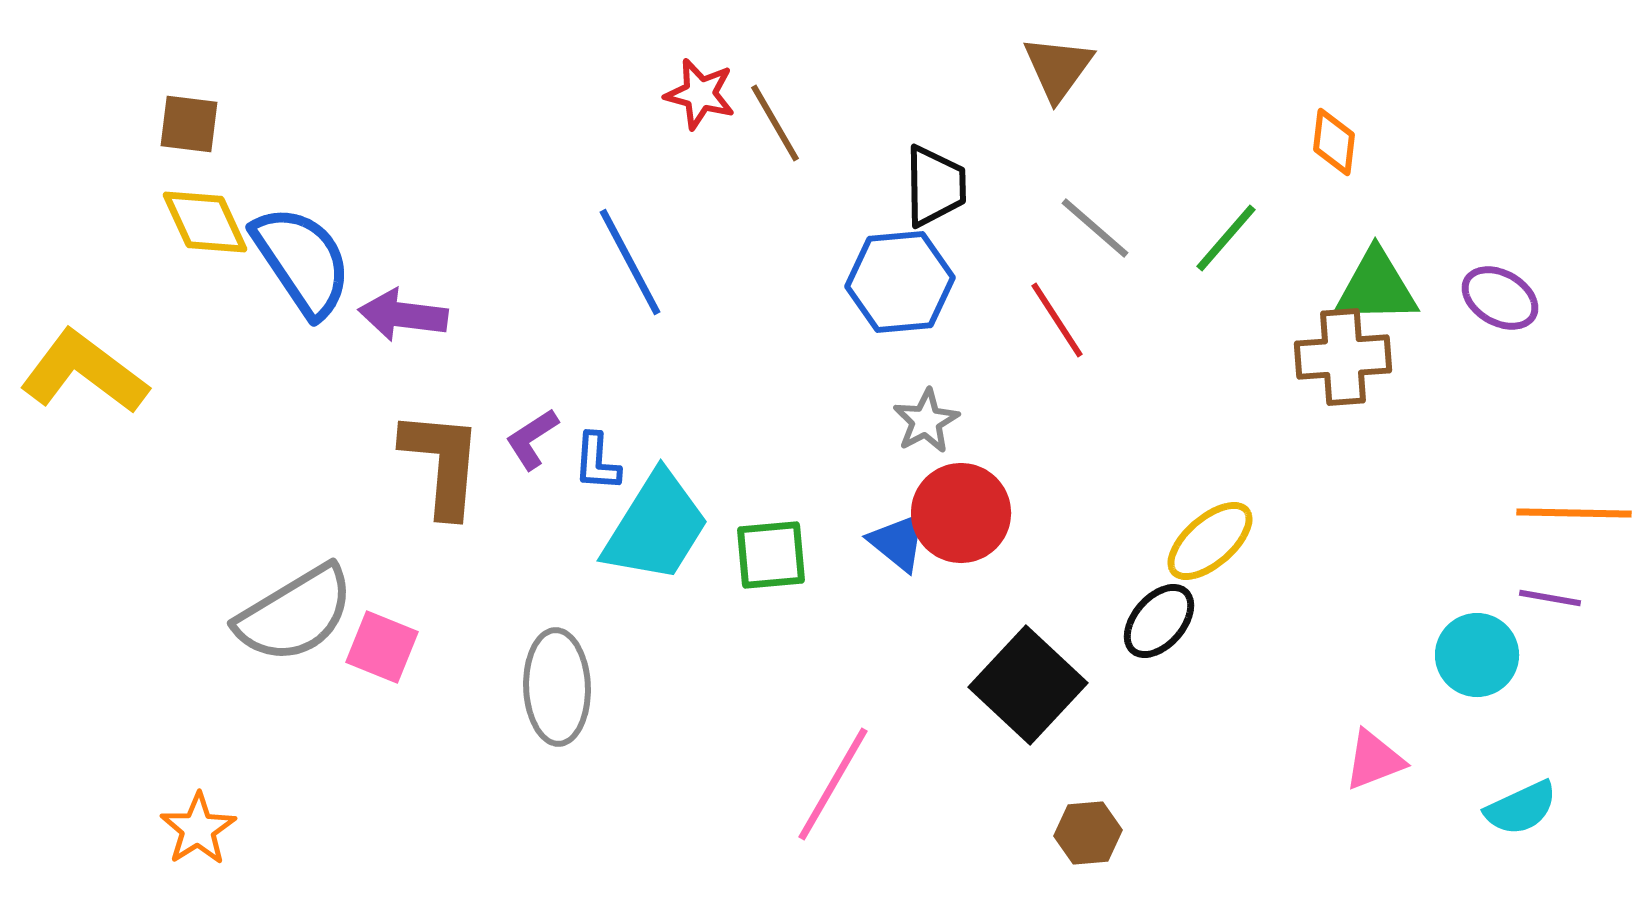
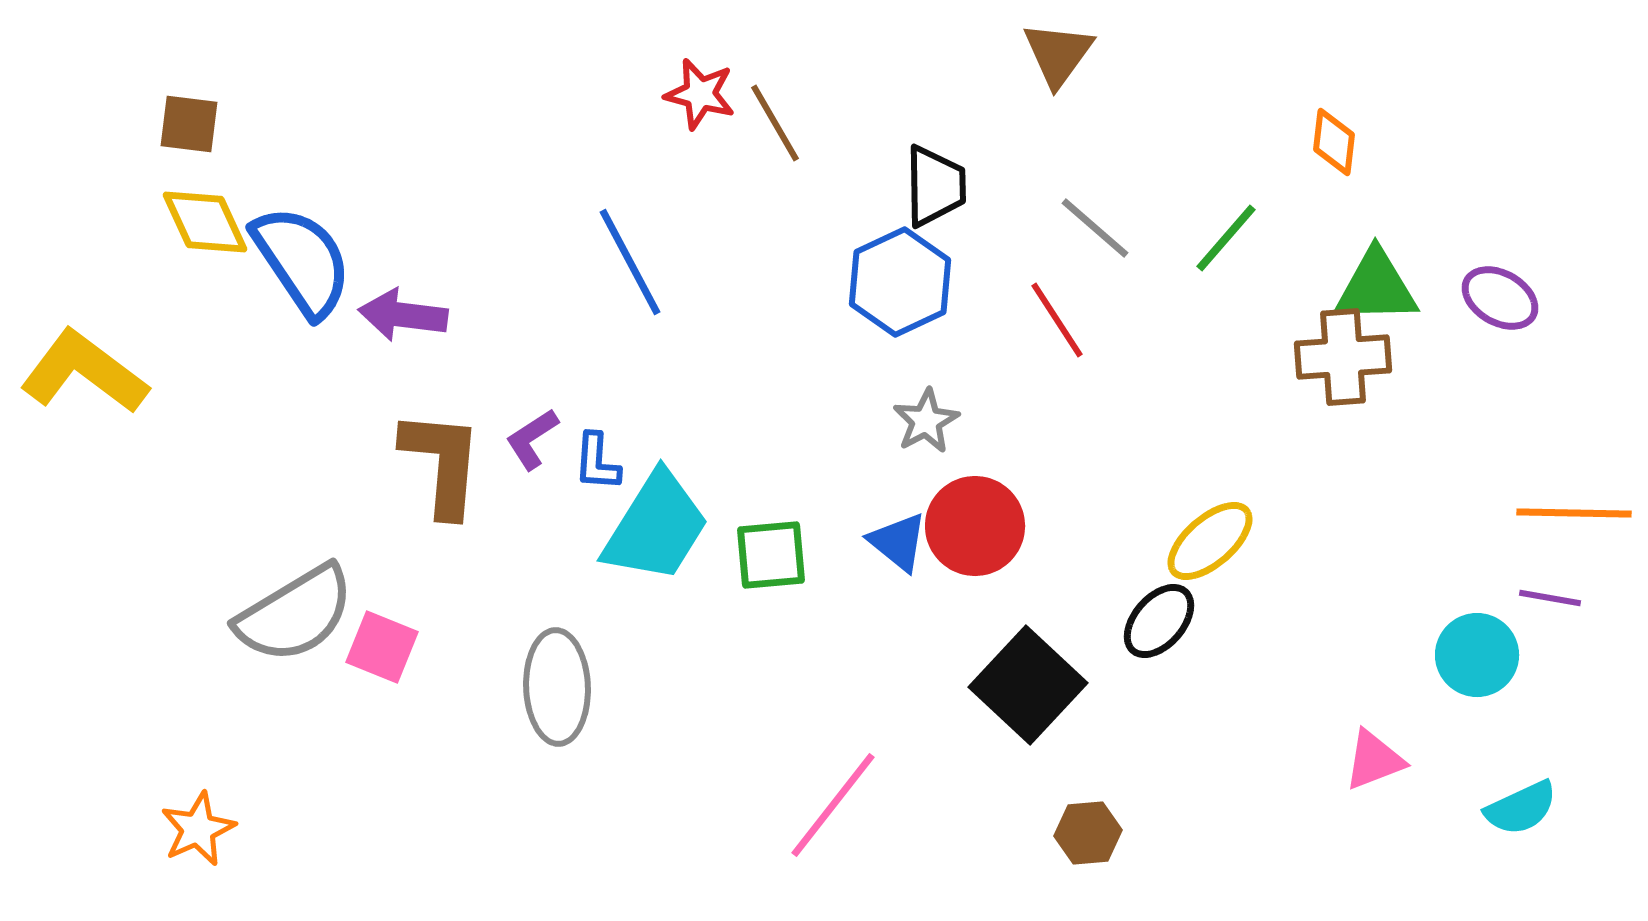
brown triangle: moved 14 px up
blue hexagon: rotated 20 degrees counterclockwise
red circle: moved 14 px right, 13 px down
pink line: moved 21 px down; rotated 8 degrees clockwise
orange star: rotated 8 degrees clockwise
